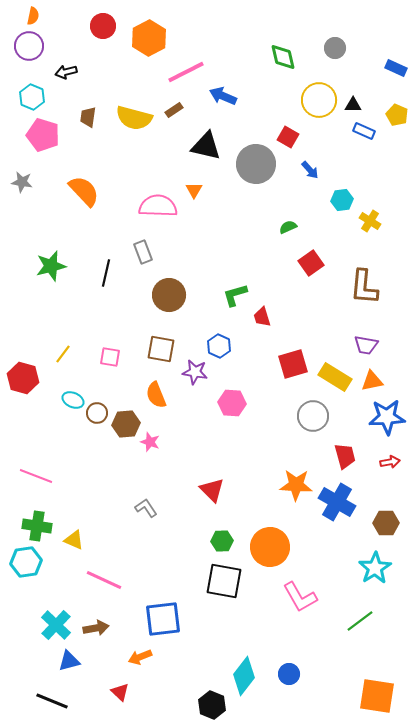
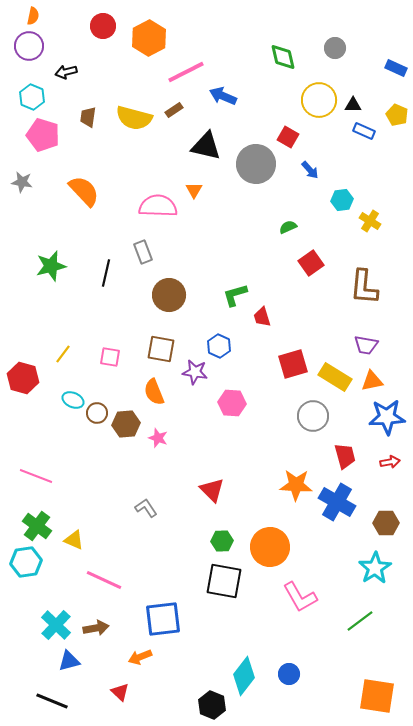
orange semicircle at (156, 395): moved 2 px left, 3 px up
pink star at (150, 442): moved 8 px right, 4 px up
green cross at (37, 526): rotated 28 degrees clockwise
